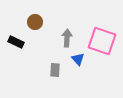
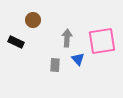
brown circle: moved 2 px left, 2 px up
pink square: rotated 28 degrees counterclockwise
gray rectangle: moved 5 px up
